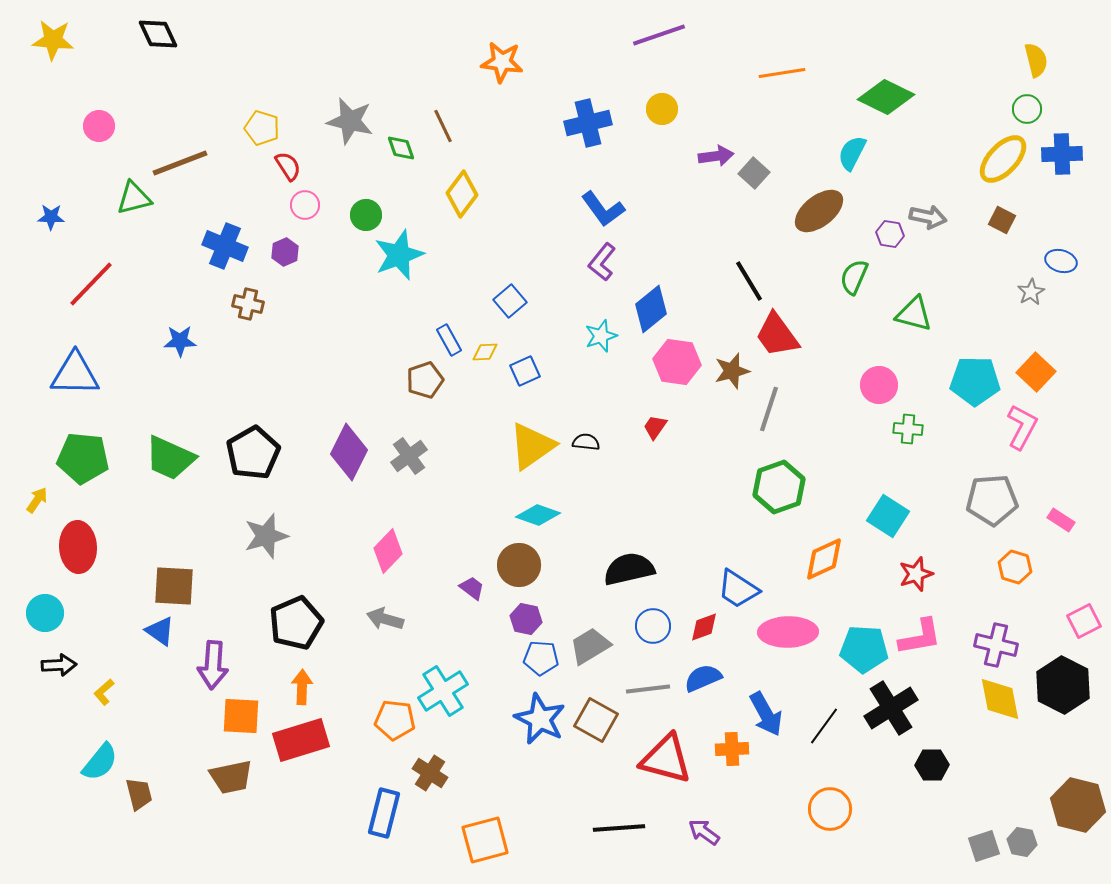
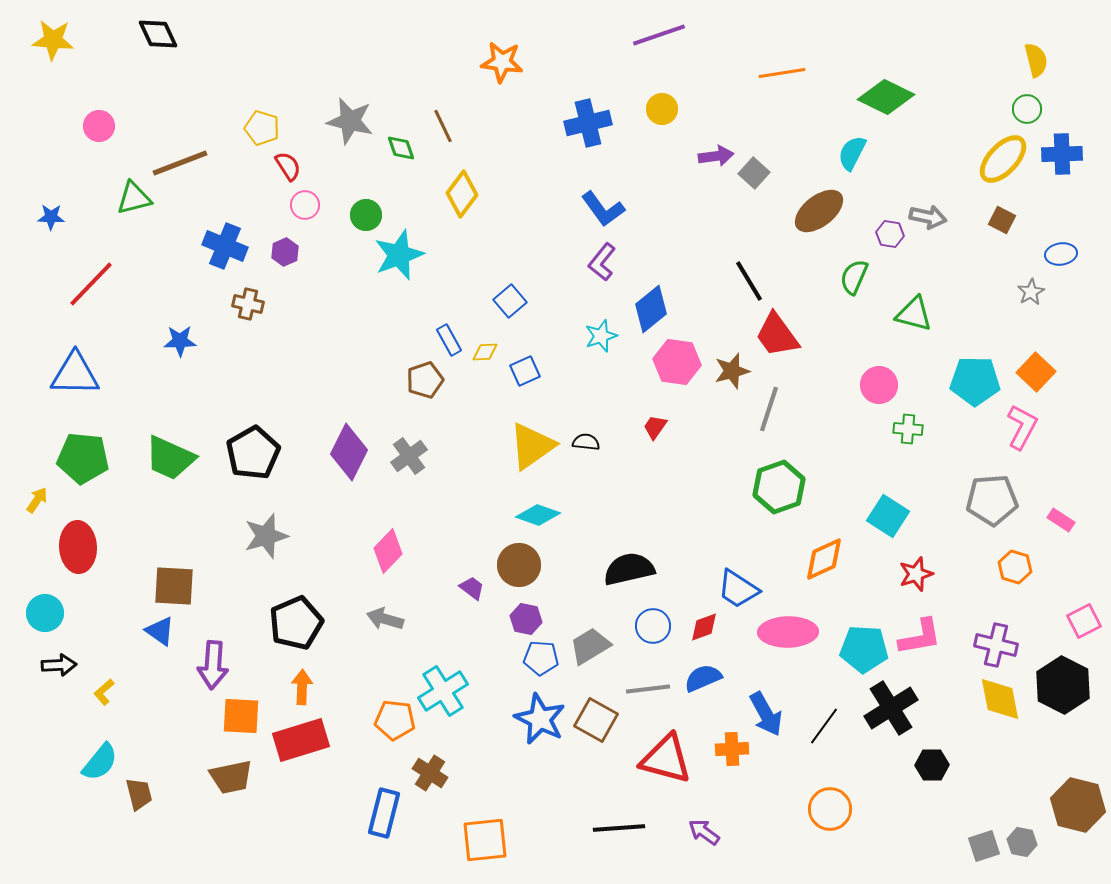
blue ellipse at (1061, 261): moved 7 px up; rotated 24 degrees counterclockwise
orange square at (485, 840): rotated 9 degrees clockwise
